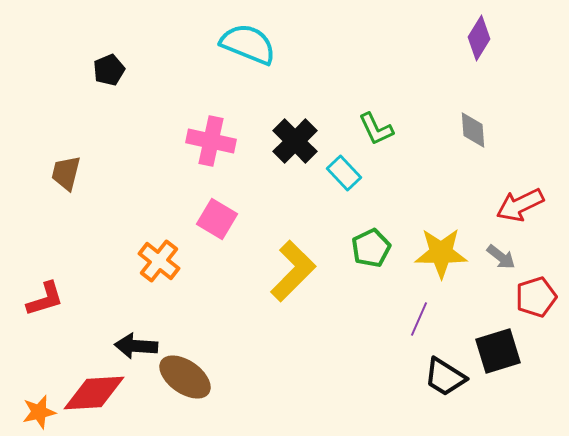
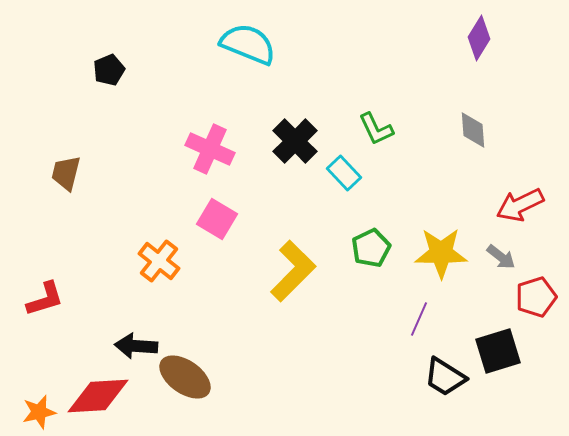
pink cross: moved 1 px left, 8 px down; rotated 12 degrees clockwise
red diamond: moved 4 px right, 3 px down
